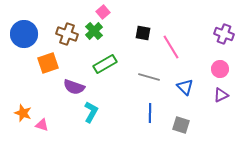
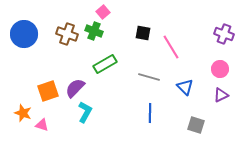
green cross: rotated 24 degrees counterclockwise
orange square: moved 28 px down
purple semicircle: moved 1 px right, 1 px down; rotated 115 degrees clockwise
cyan L-shape: moved 6 px left
gray square: moved 15 px right
